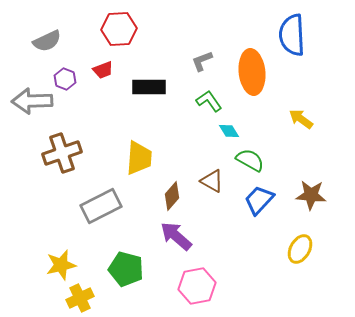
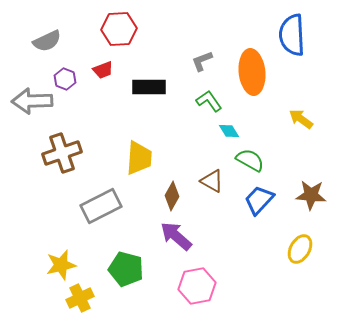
brown diamond: rotated 12 degrees counterclockwise
